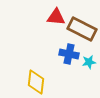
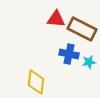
red triangle: moved 2 px down
